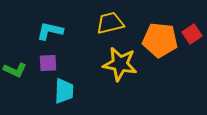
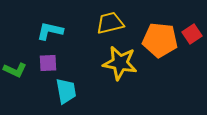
yellow star: moved 1 px up
cyan trapezoid: moved 2 px right; rotated 12 degrees counterclockwise
